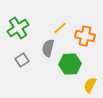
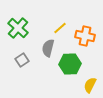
green cross: rotated 15 degrees counterclockwise
